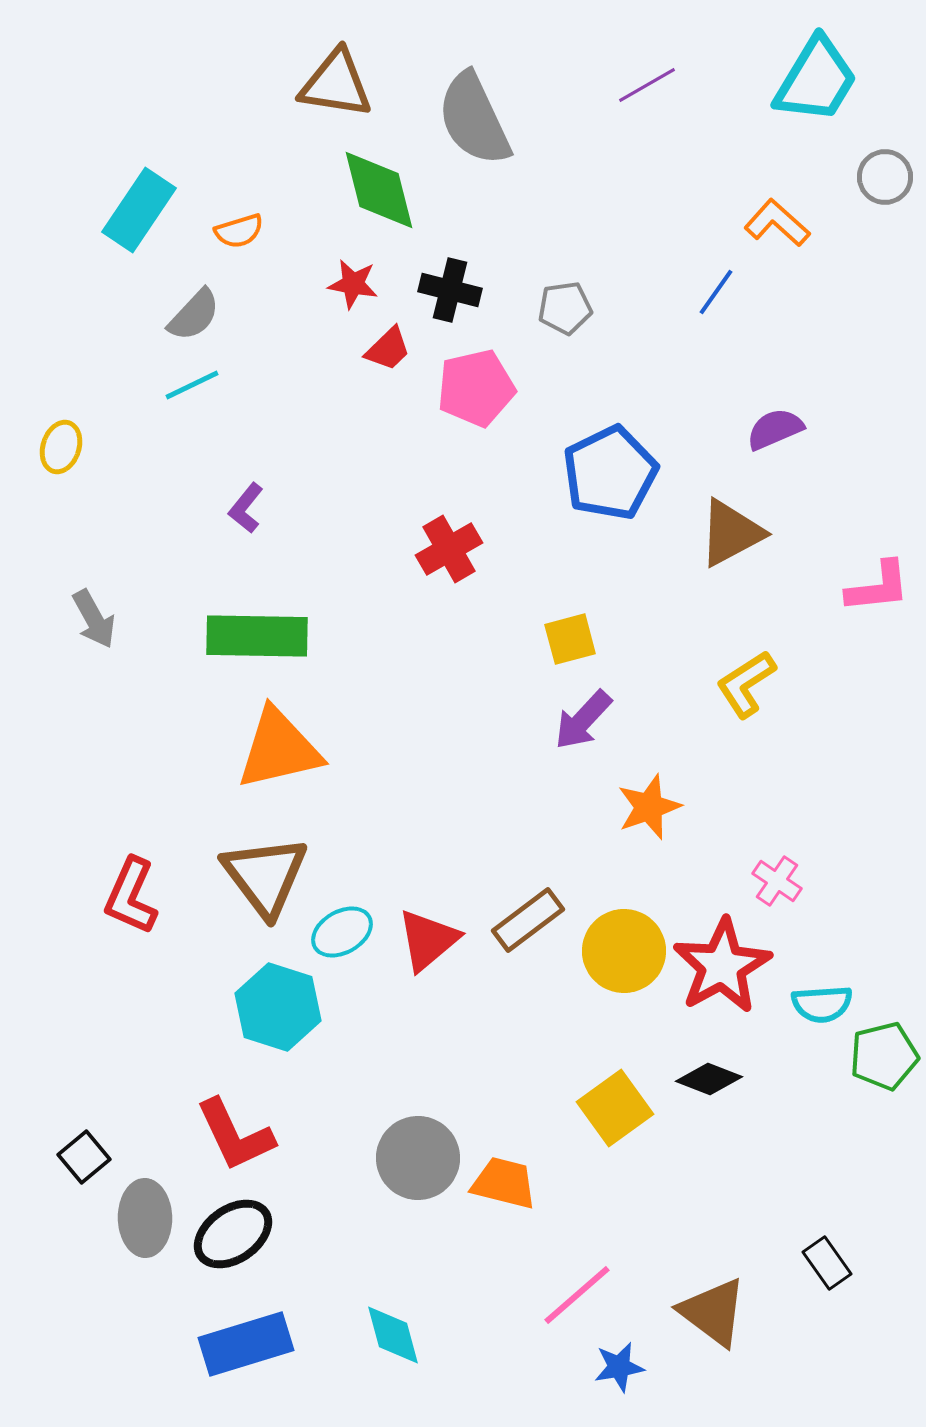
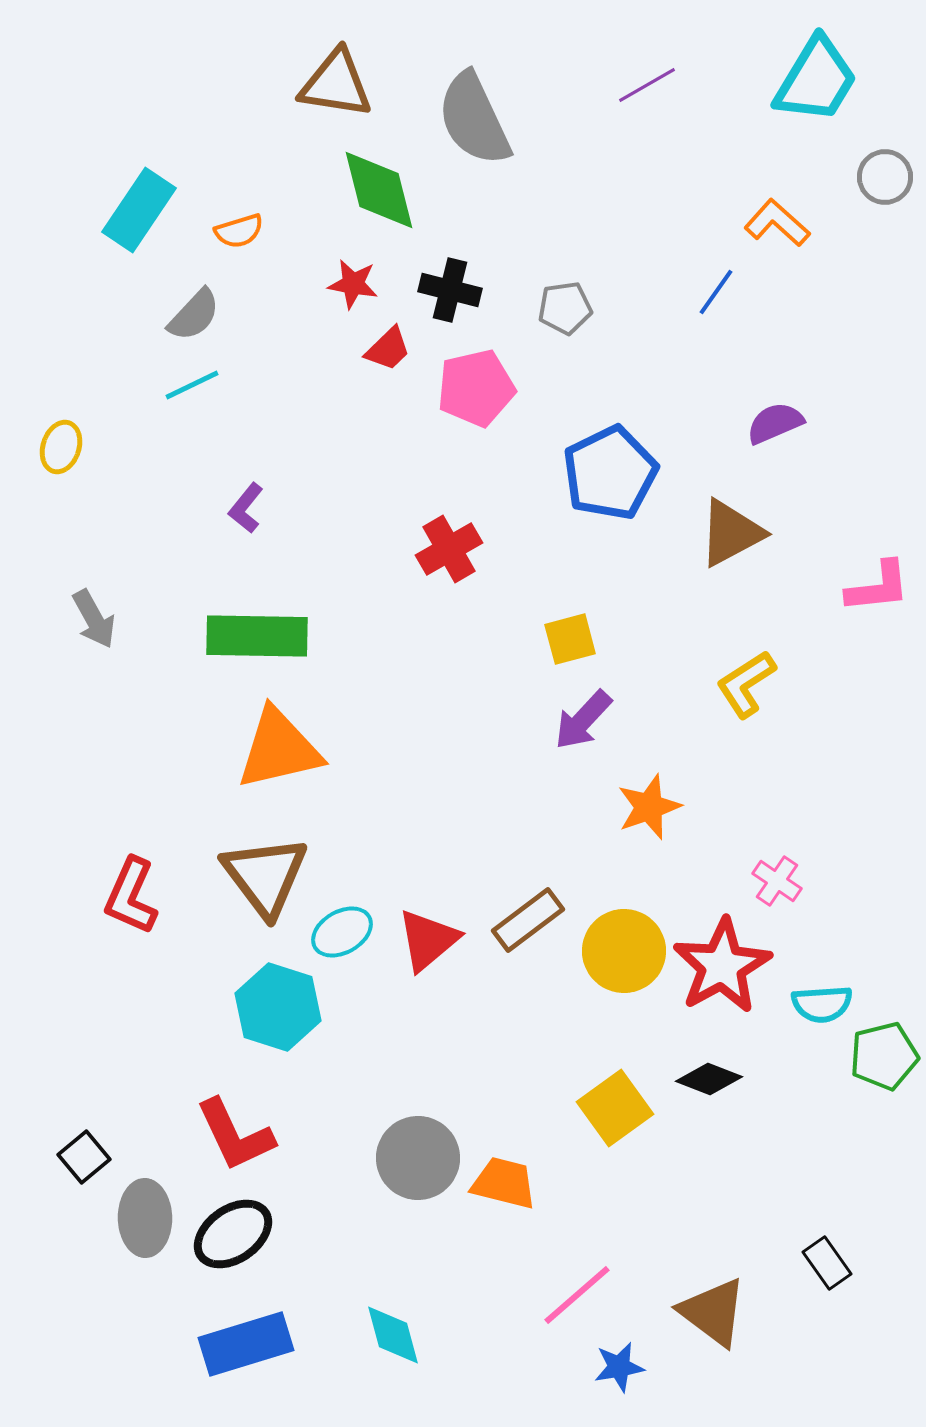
purple semicircle at (775, 429): moved 6 px up
